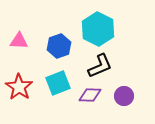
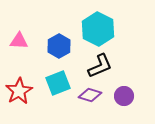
blue hexagon: rotated 10 degrees counterclockwise
red star: moved 4 px down; rotated 8 degrees clockwise
purple diamond: rotated 15 degrees clockwise
